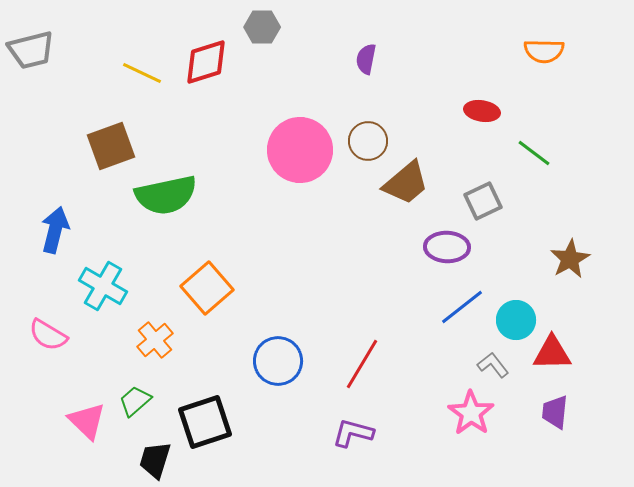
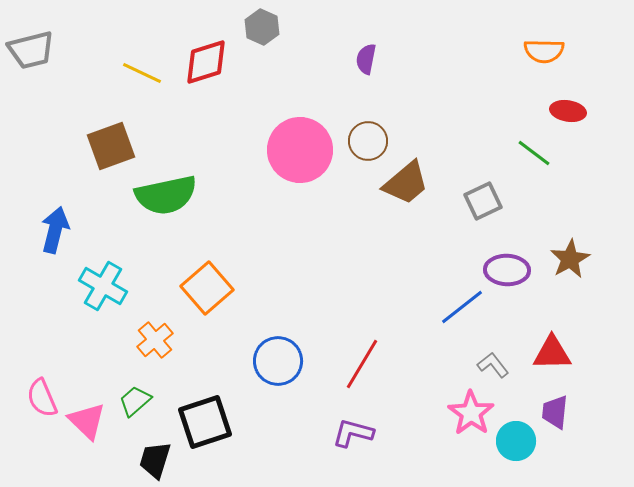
gray hexagon: rotated 24 degrees clockwise
red ellipse: moved 86 px right
purple ellipse: moved 60 px right, 23 px down
cyan circle: moved 121 px down
pink semicircle: moved 6 px left, 63 px down; rotated 36 degrees clockwise
